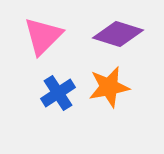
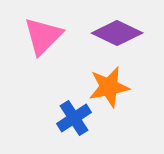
purple diamond: moved 1 px left, 1 px up; rotated 9 degrees clockwise
blue cross: moved 16 px right, 25 px down
